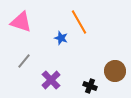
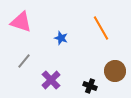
orange line: moved 22 px right, 6 px down
